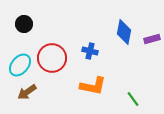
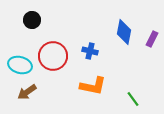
black circle: moved 8 px right, 4 px up
purple rectangle: rotated 49 degrees counterclockwise
red circle: moved 1 px right, 2 px up
cyan ellipse: rotated 65 degrees clockwise
